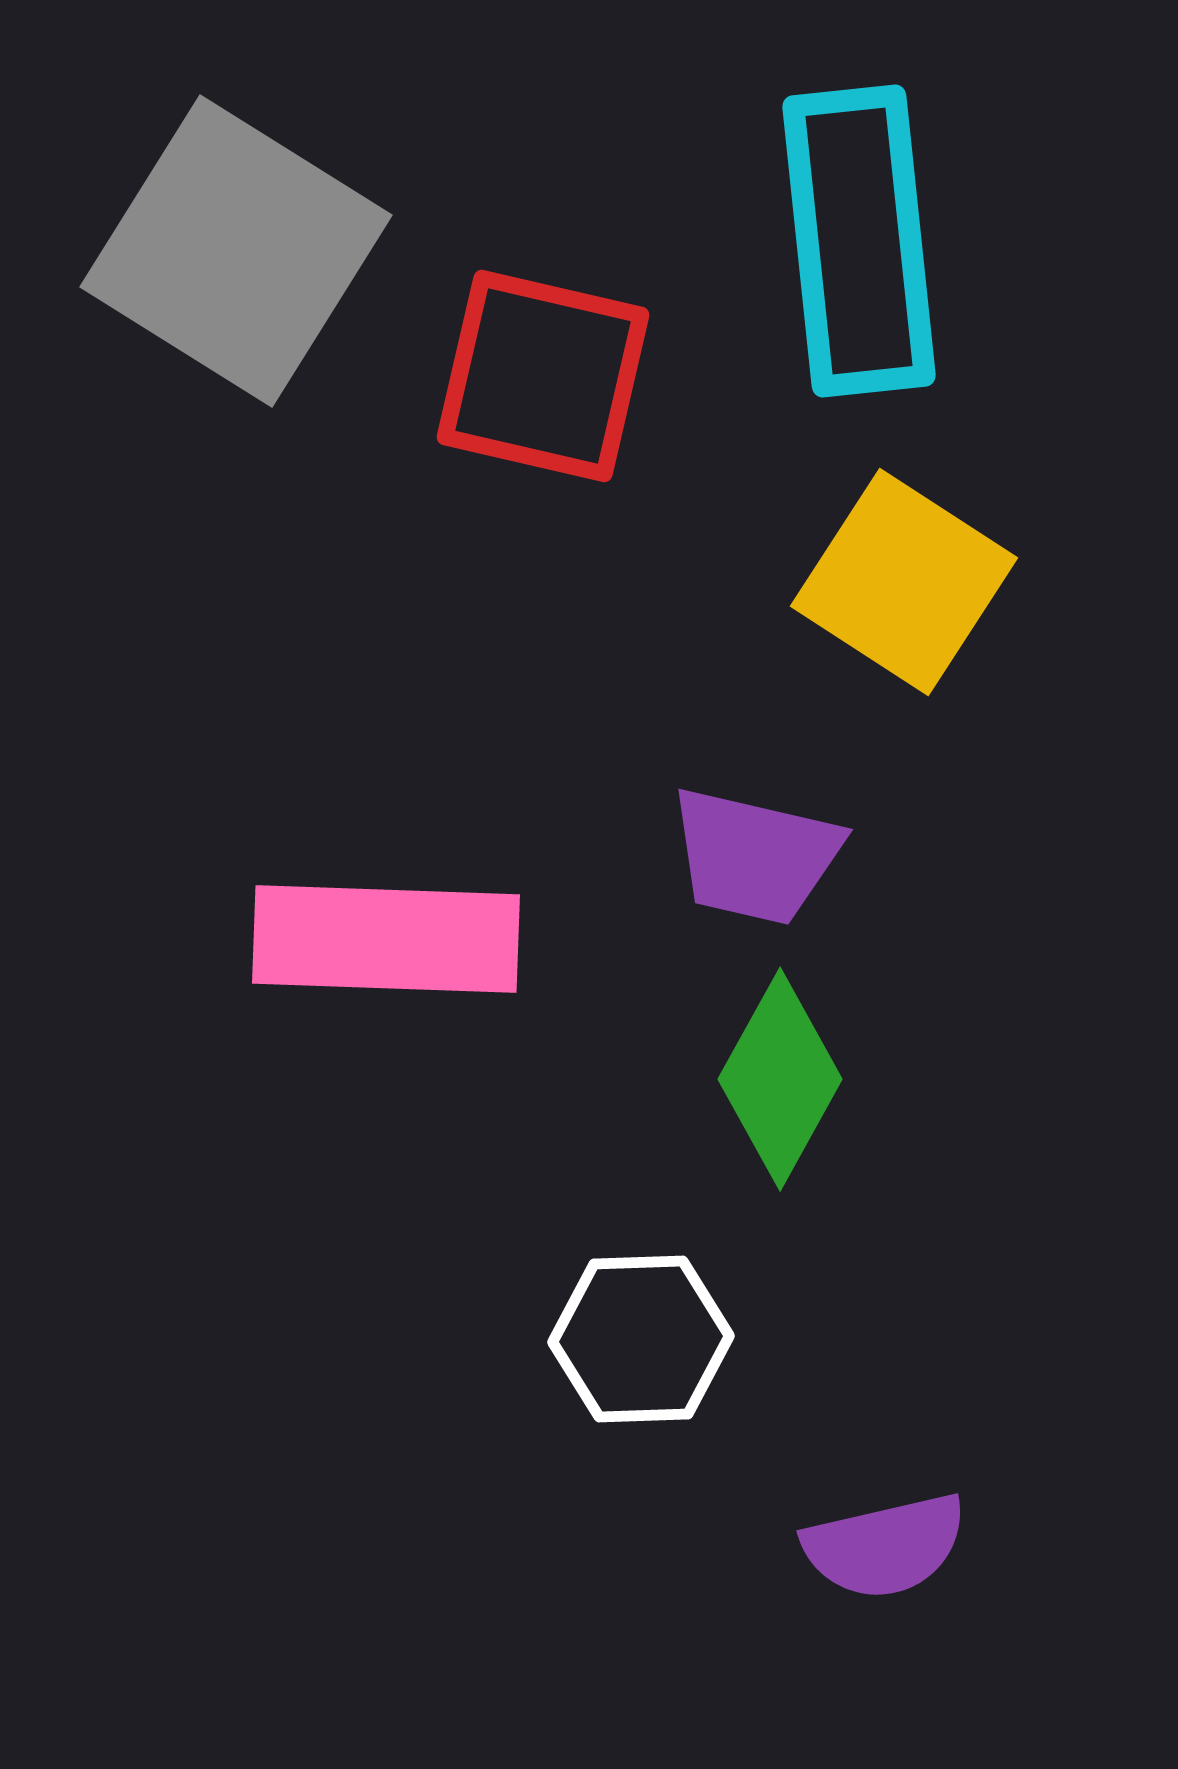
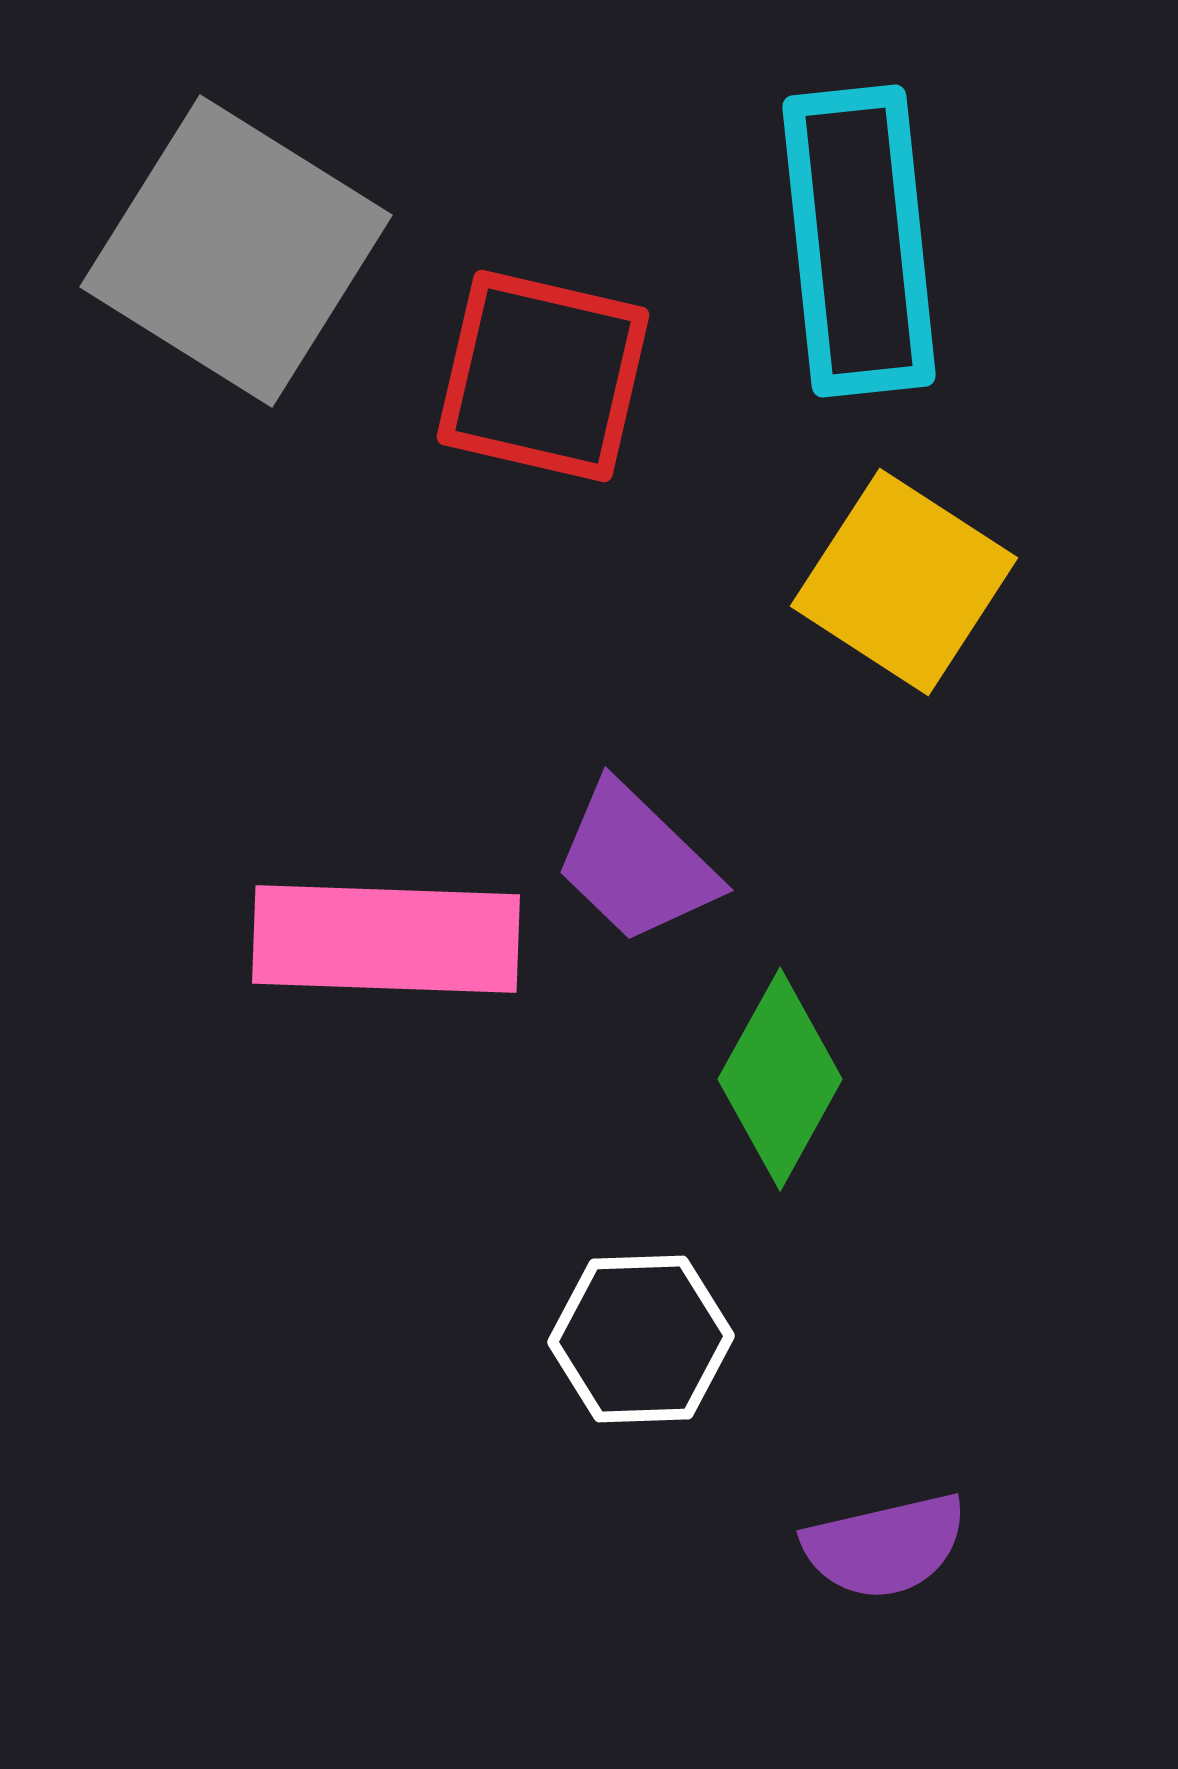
purple trapezoid: moved 119 px left, 7 px down; rotated 31 degrees clockwise
